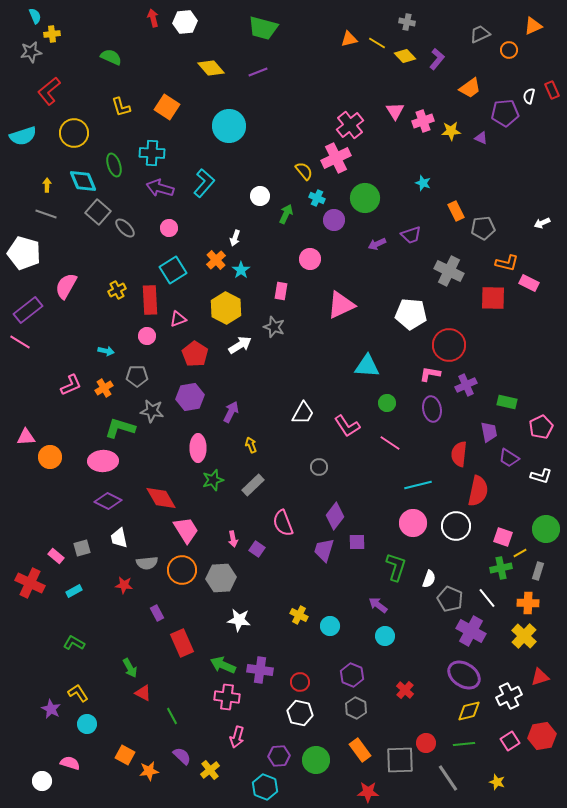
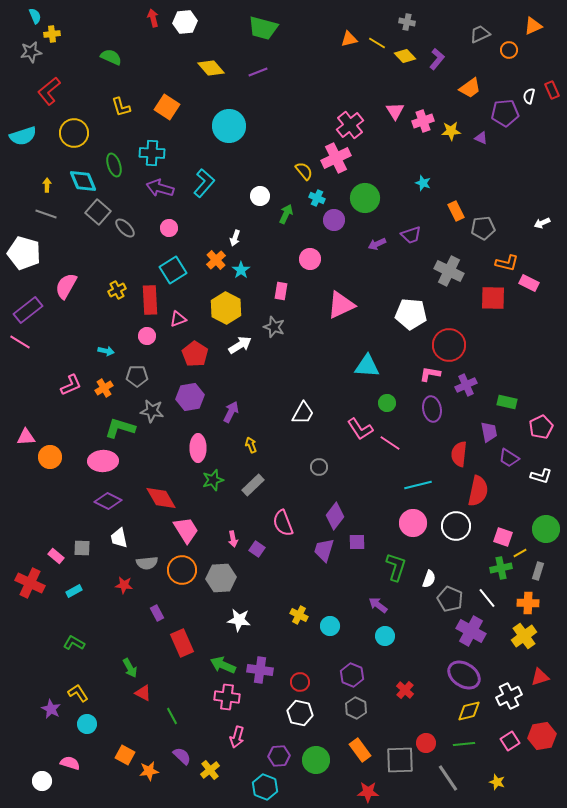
pink L-shape at (347, 426): moved 13 px right, 3 px down
gray square at (82, 548): rotated 18 degrees clockwise
yellow cross at (524, 636): rotated 10 degrees clockwise
